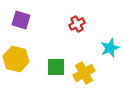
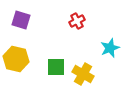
red cross: moved 3 px up
yellow cross: moved 1 px left, 1 px down; rotated 30 degrees counterclockwise
